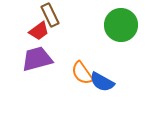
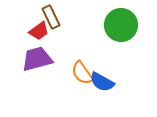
brown rectangle: moved 1 px right, 2 px down
